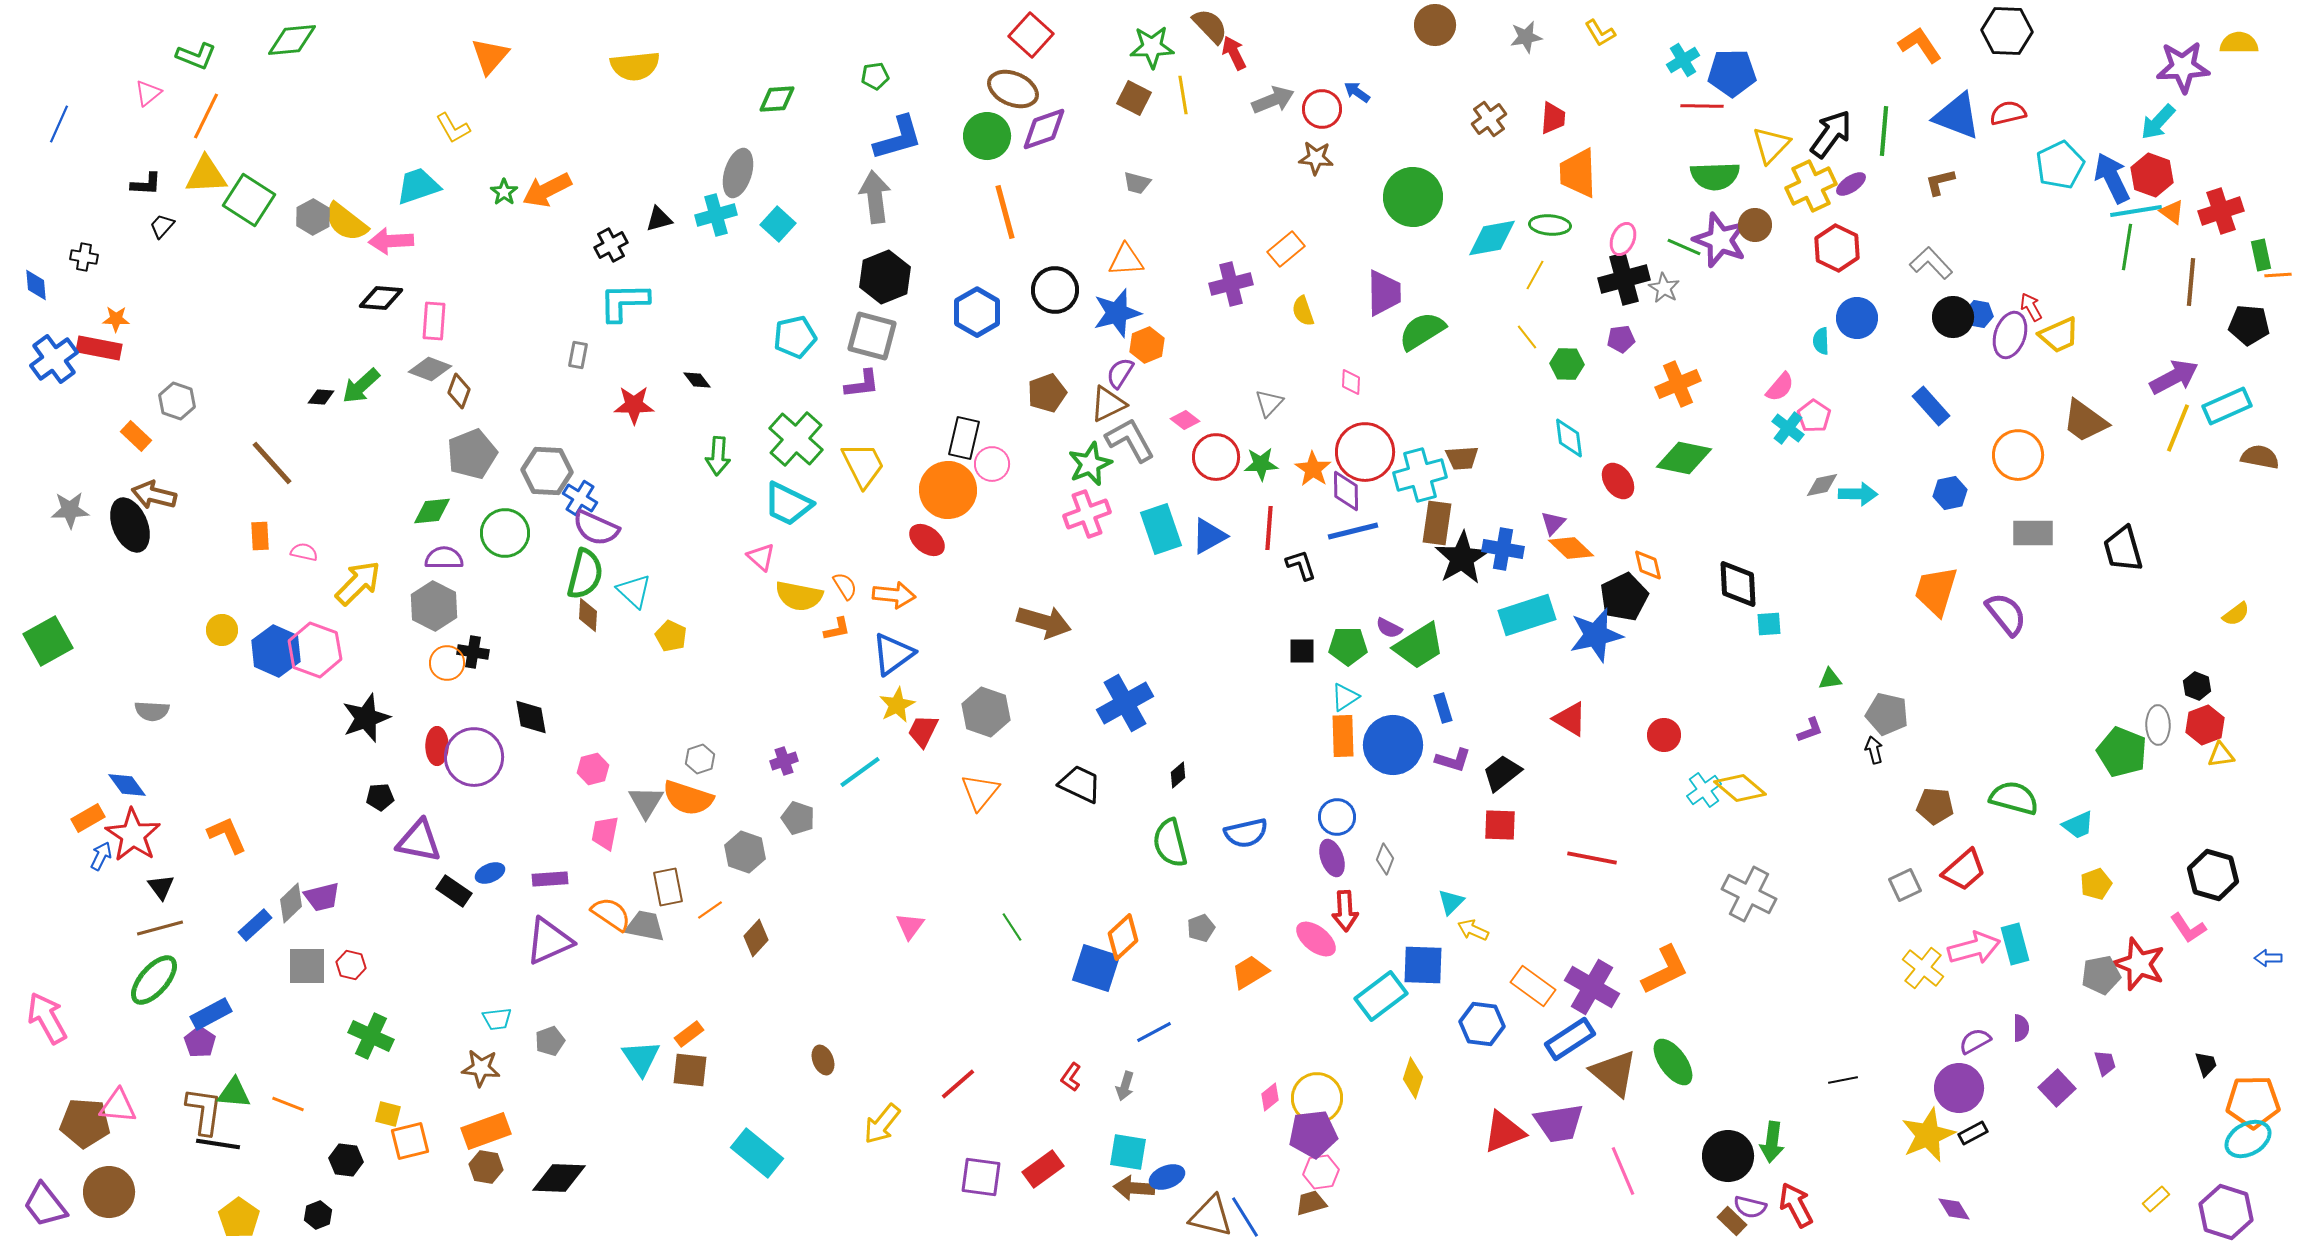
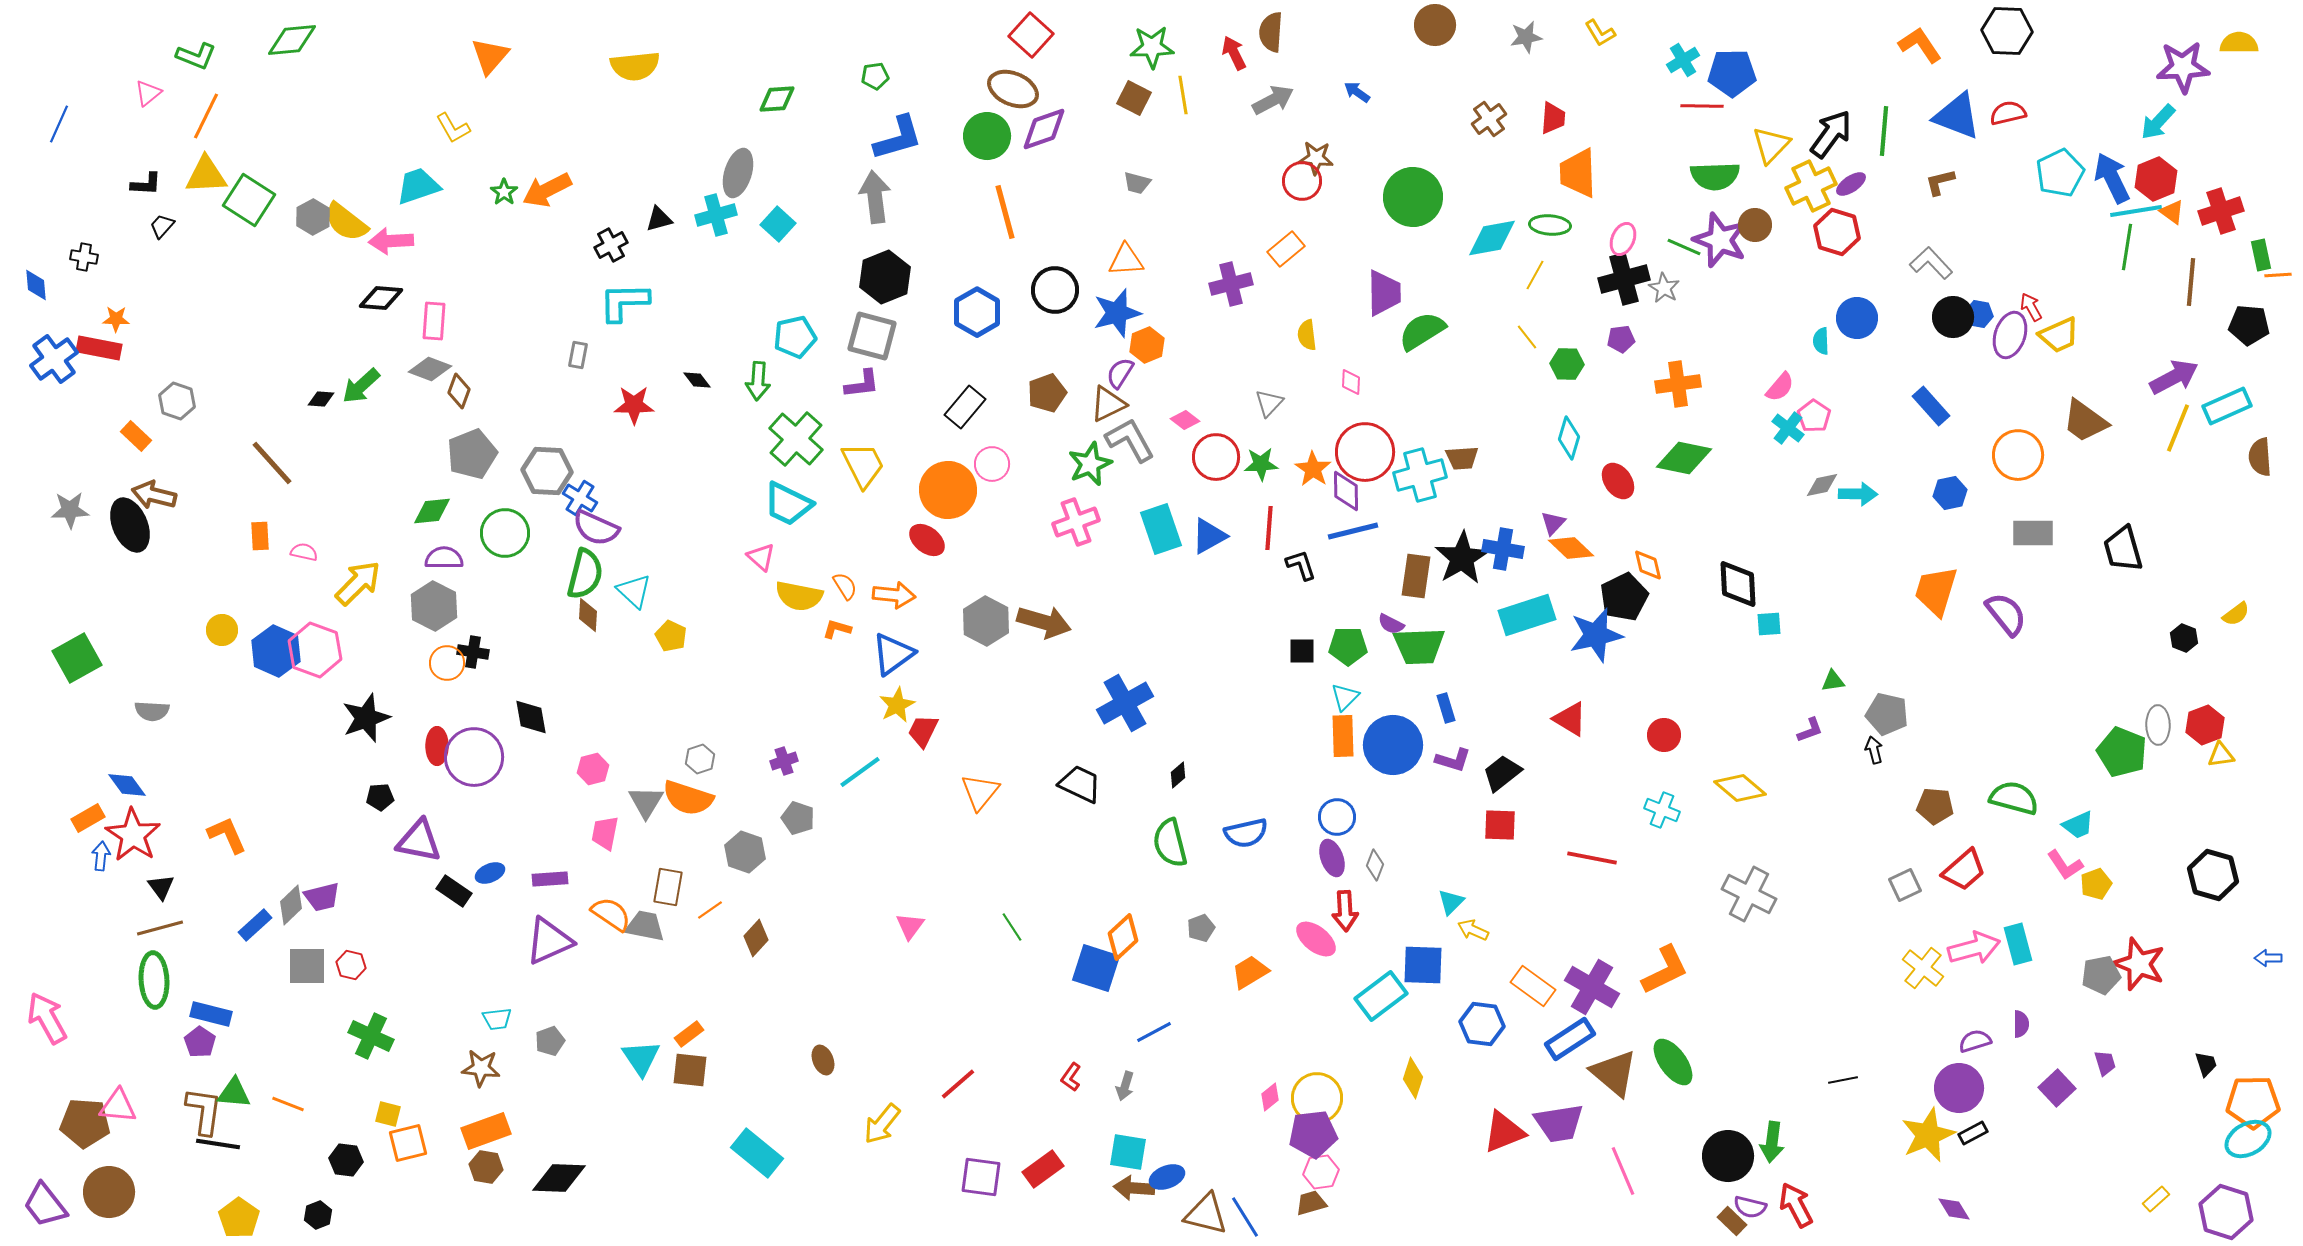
brown semicircle at (1210, 26): moved 61 px right, 6 px down; rotated 132 degrees counterclockwise
gray arrow at (1273, 100): rotated 6 degrees counterclockwise
red circle at (1322, 109): moved 20 px left, 72 px down
cyan pentagon at (2060, 165): moved 8 px down
red hexagon at (2152, 175): moved 4 px right, 4 px down; rotated 18 degrees clockwise
red hexagon at (1837, 248): moved 16 px up; rotated 9 degrees counterclockwise
yellow semicircle at (1303, 311): moved 4 px right, 24 px down; rotated 12 degrees clockwise
orange cross at (1678, 384): rotated 15 degrees clockwise
black diamond at (321, 397): moved 2 px down
black rectangle at (964, 438): moved 1 px right, 31 px up; rotated 27 degrees clockwise
cyan diamond at (1569, 438): rotated 24 degrees clockwise
green arrow at (718, 456): moved 40 px right, 75 px up
brown semicircle at (2260, 457): rotated 105 degrees counterclockwise
pink cross at (1087, 514): moved 11 px left, 8 px down
brown rectangle at (1437, 523): moved 21 px left, 53 px down
purple semicircle at (1389, 628): moved 2 px right, 4 px up
orange L-shape at (837, 629): rotated 152 degrees counterclockwise
green square at (48, 641): moved 29 px right, 17 px down
green trapezoid at (1419, 646): rotated 30 degrees clockwise
green triangle at (1830, 679): moved 3 px right, 2 px down
black hexagon at (2197, 686): moved 13 px left, 48 px up
cyan triangle at (1345, 697): rotated 12 degrees counterclockwise
blue rectangle at (1443, 708): moved 3 px right
gray hexagon at (986, 712): moved 91 px up; rotated 9 degrees clockwise
cyan cross at (1704, 790): moved 42 px left, 20 px down; rotated 32 degrees counterclockwise
blue arrow at (101, 856): rotated 20 degrees counterclockwise
gray diamond at (1385, 859): moved 10 px left, 6 px down
brown rectangle at (668, 887): rotated 21 degrees clockwise
gray diamond at (291, 903): moved 2 px down
pink L-shape at (2188, 928): moved 123 px left, 63 px up
cyan rectangle at (2015, 944): moved 3 px right
green ellipse at (154, 980): rotated 44 degrees counterclockwise
blue rectangle at (211, 1014): rotated 42 degrees clockwise
purple semicircle at (2021, 1028): moved 4 px up
purple semicircle at (1975, 1041): rotated 12 degrees clockwise
orange square at (410, 1141): moved 2 px left, 2 px down
brown triangle at (1211, 1216): moved 5 px left, 2 px up
